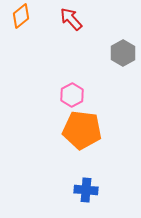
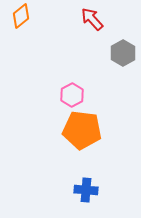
red arrow: moved 21 px right
